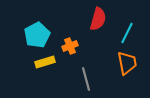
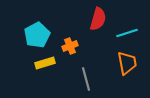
cyan line: rotated 45 degrees clockwise
yellow rectangle: moved 1 px down
